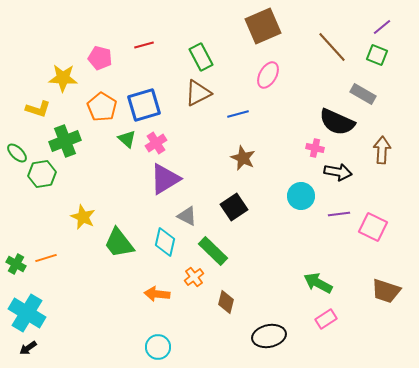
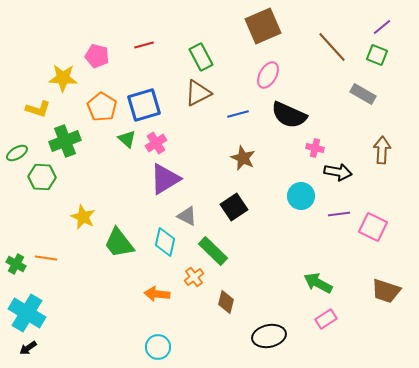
pink pentagon at (100, 58): moved 3 px left, 2 px up
black semicircle at (337, 122): moved 48 px left, 7 px up
green ellipse at (17, 153): rotated 75 degrees counterclockwise
green hexagon at (42, 174): moved 3 px down; rotated 12 degrees clockwise
orange line at (46, 258): rotated 25 degrees clockwise
